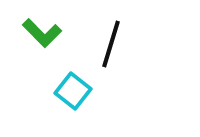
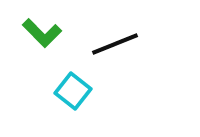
black line: moved 4 px right; rotated 51 degrees clockwise
